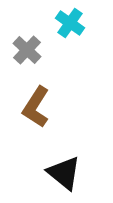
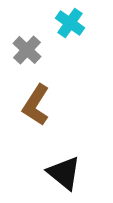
brown L-shape: moved 2 px up
